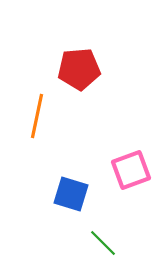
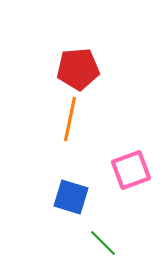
red pentagon: moved 1 px left
orange line: moved 33 px right, 3 px down
blue square: moved 3 px down
